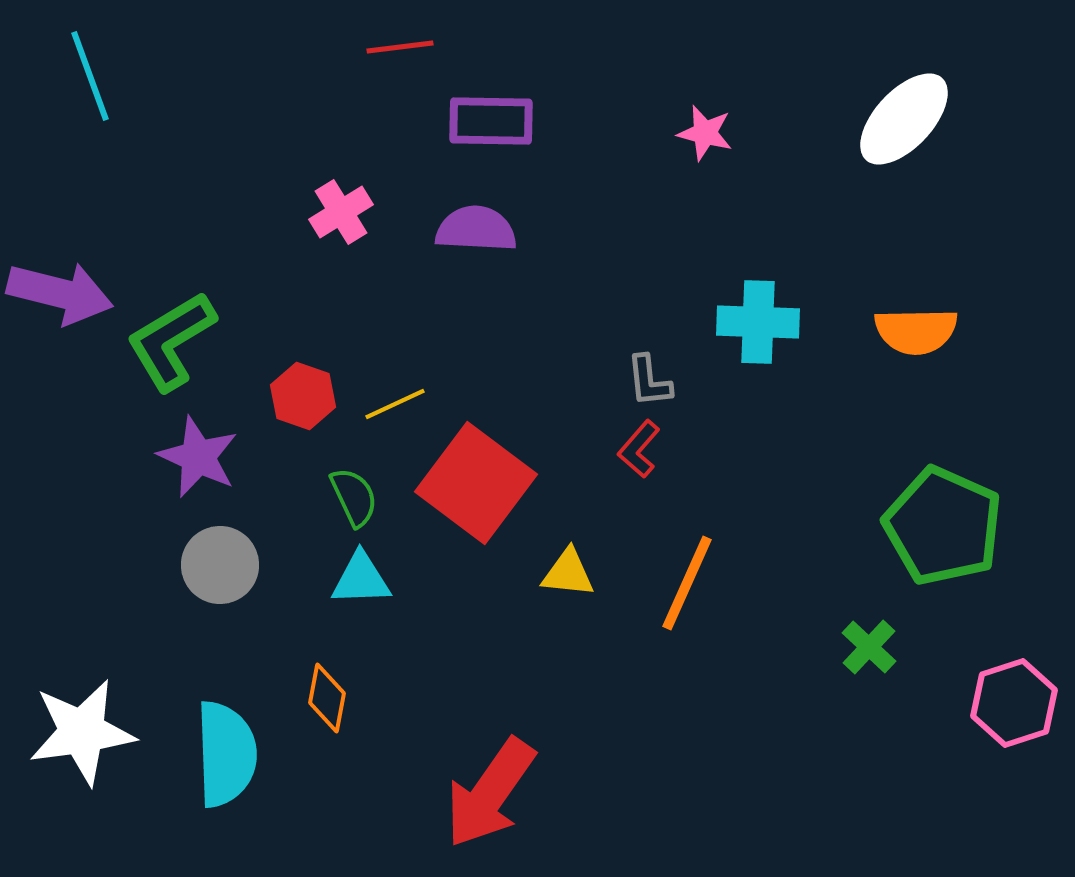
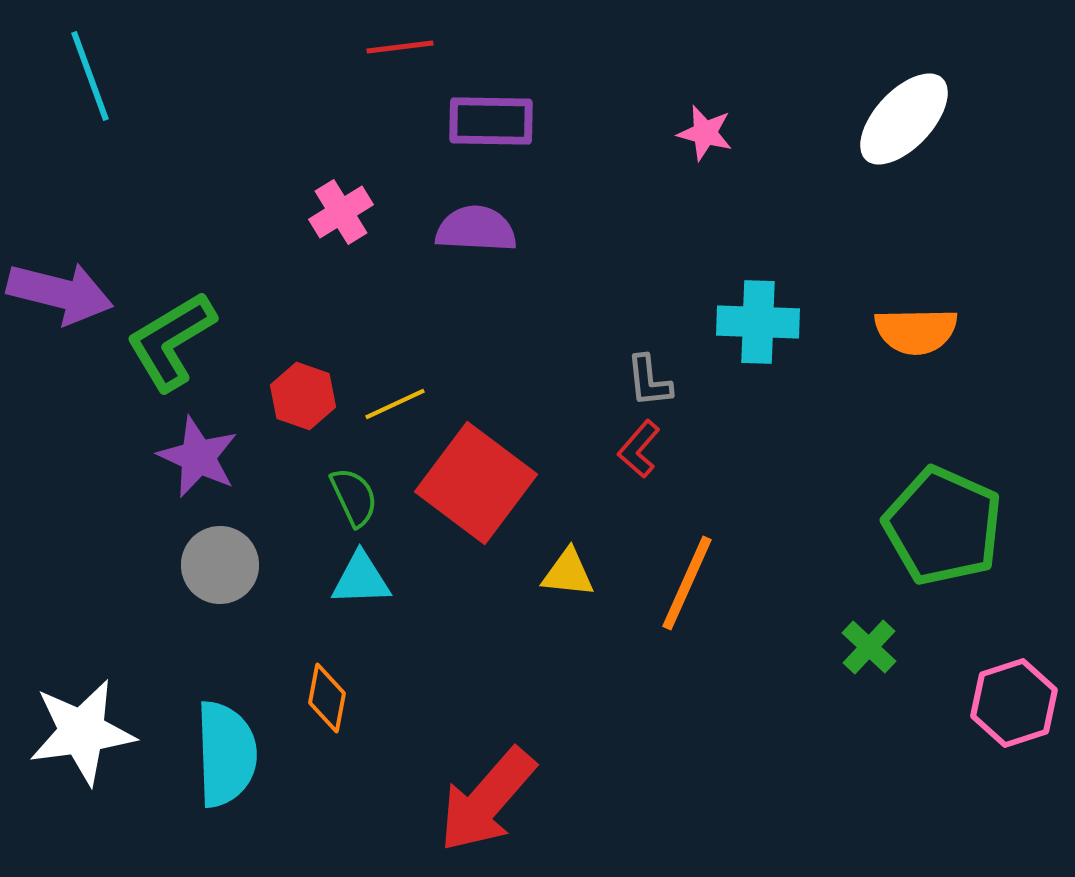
red arrow: moved 3 px left, 7 px down; rotated 6 degrees clockwise
